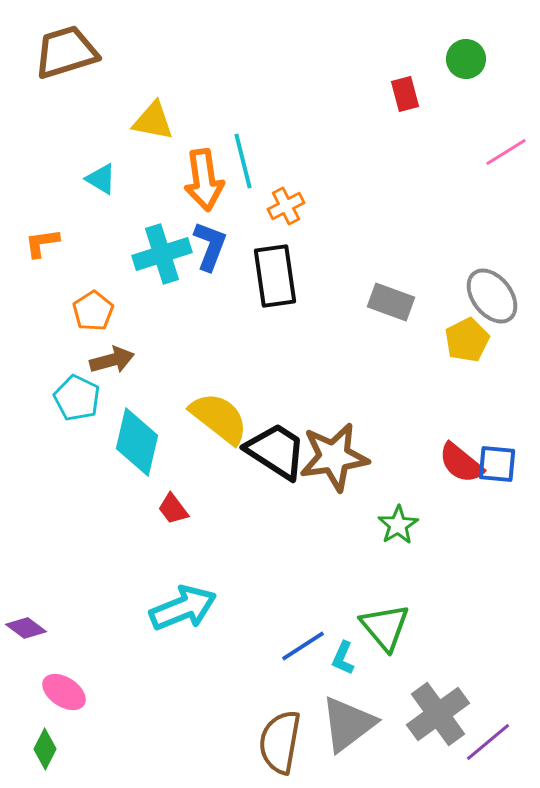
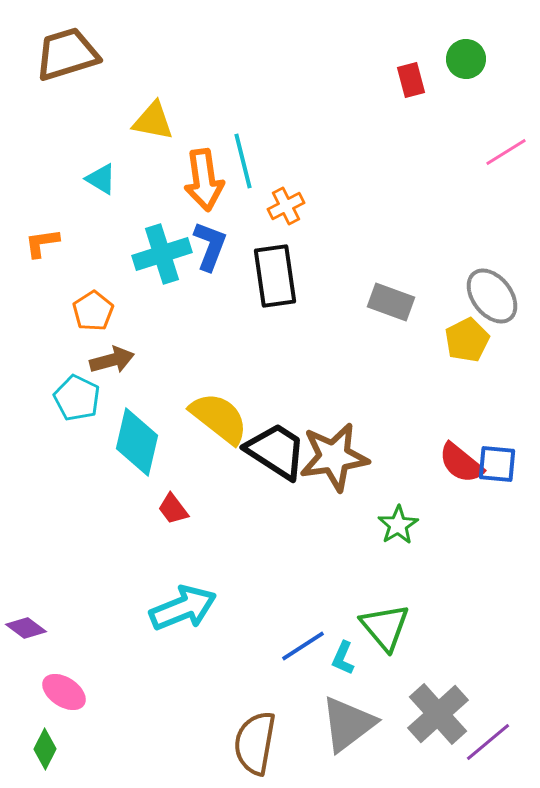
brown trapezoid: moved 1 px right, 2 px down
red rectangle: moved 6 px right, 14 px up
gray cross: rotated 6 degrees counterclockwise
brown semicircle: moved 25 px left, 1 px down
